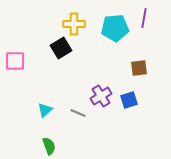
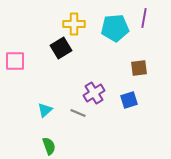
purple cross: moved 7 px left, 3 px up
